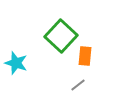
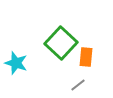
green square: moved 7 px down
orange rectangle: moved 1 px right, 1 px down
